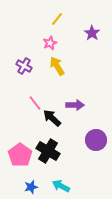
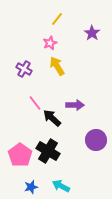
purple cross: moved 3 px down
